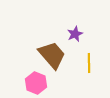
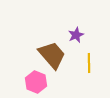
purple star: moved 1 px right, 1 px down
pink hexagon: moved 1 px up
